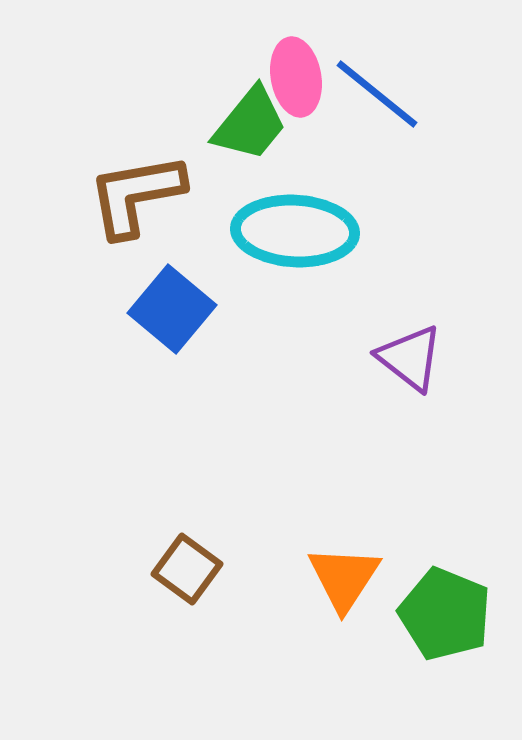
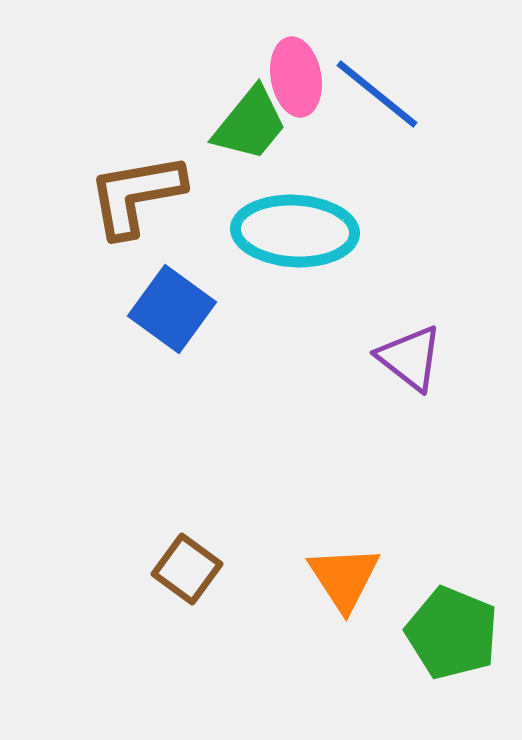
blue square: rotated 4 degrees counterclockwise
orange triangle: rotated 6 degrees counterclockwise
green pentagon: moved 7 px right, 19 px down
